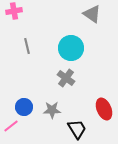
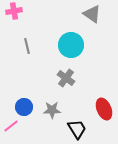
cyan circle: moved 3 px up
